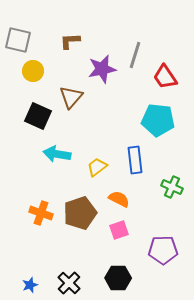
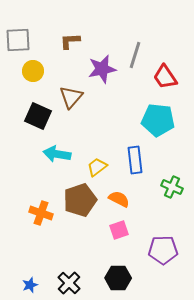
gray square: rotated 16 degrees counterclockwise
brown pentagon: moved 13 px up
